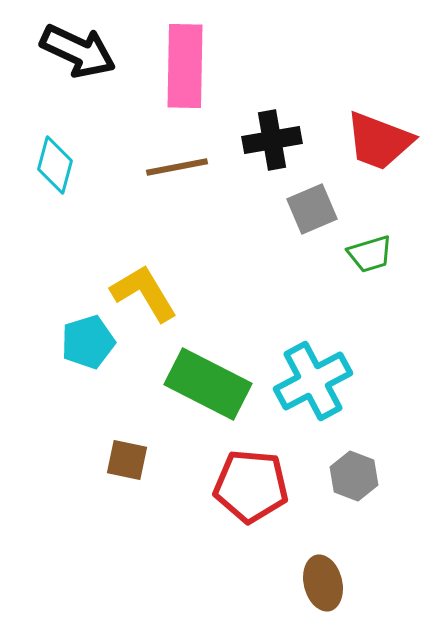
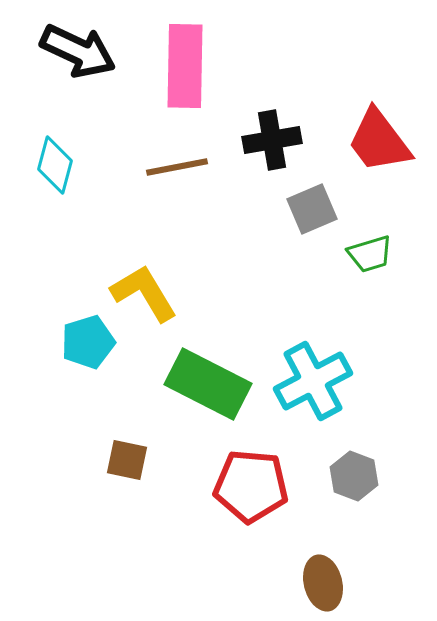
red trapezoid: rotated 32 degrees clockwise
